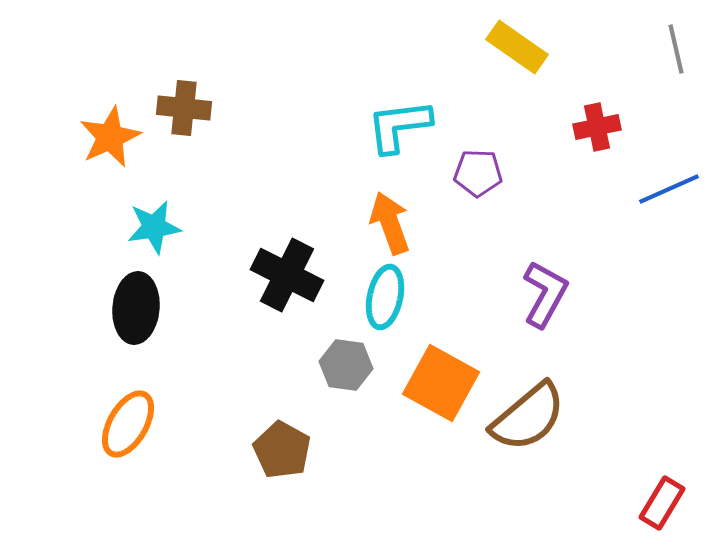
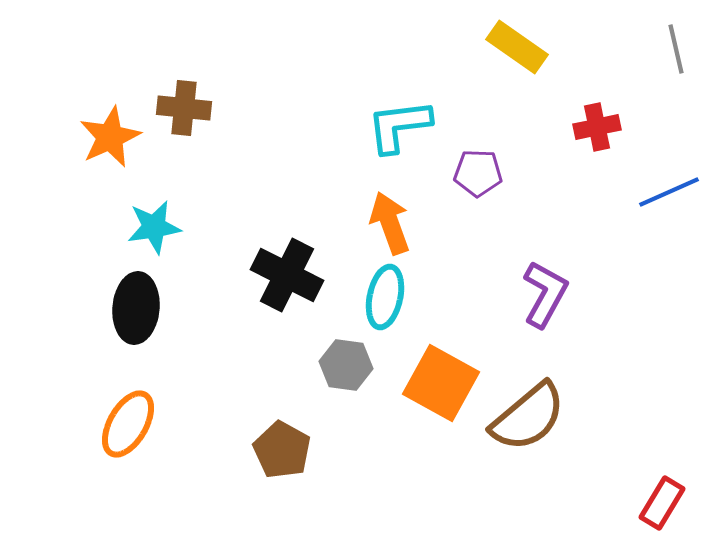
blue line: moved 3 px down
